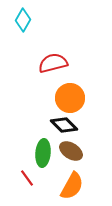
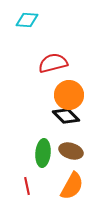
cyan diamond: moved 4 px right; rotated 65 degrees clockwise
orange circle: moved 1 px left, 3 px up
black diamond: moved 2 px right, 9 px up
brown ellipse: rotated 15 degrees counterclockwise
red line: moved 8 px down; rotated 24 degrees clockwise
